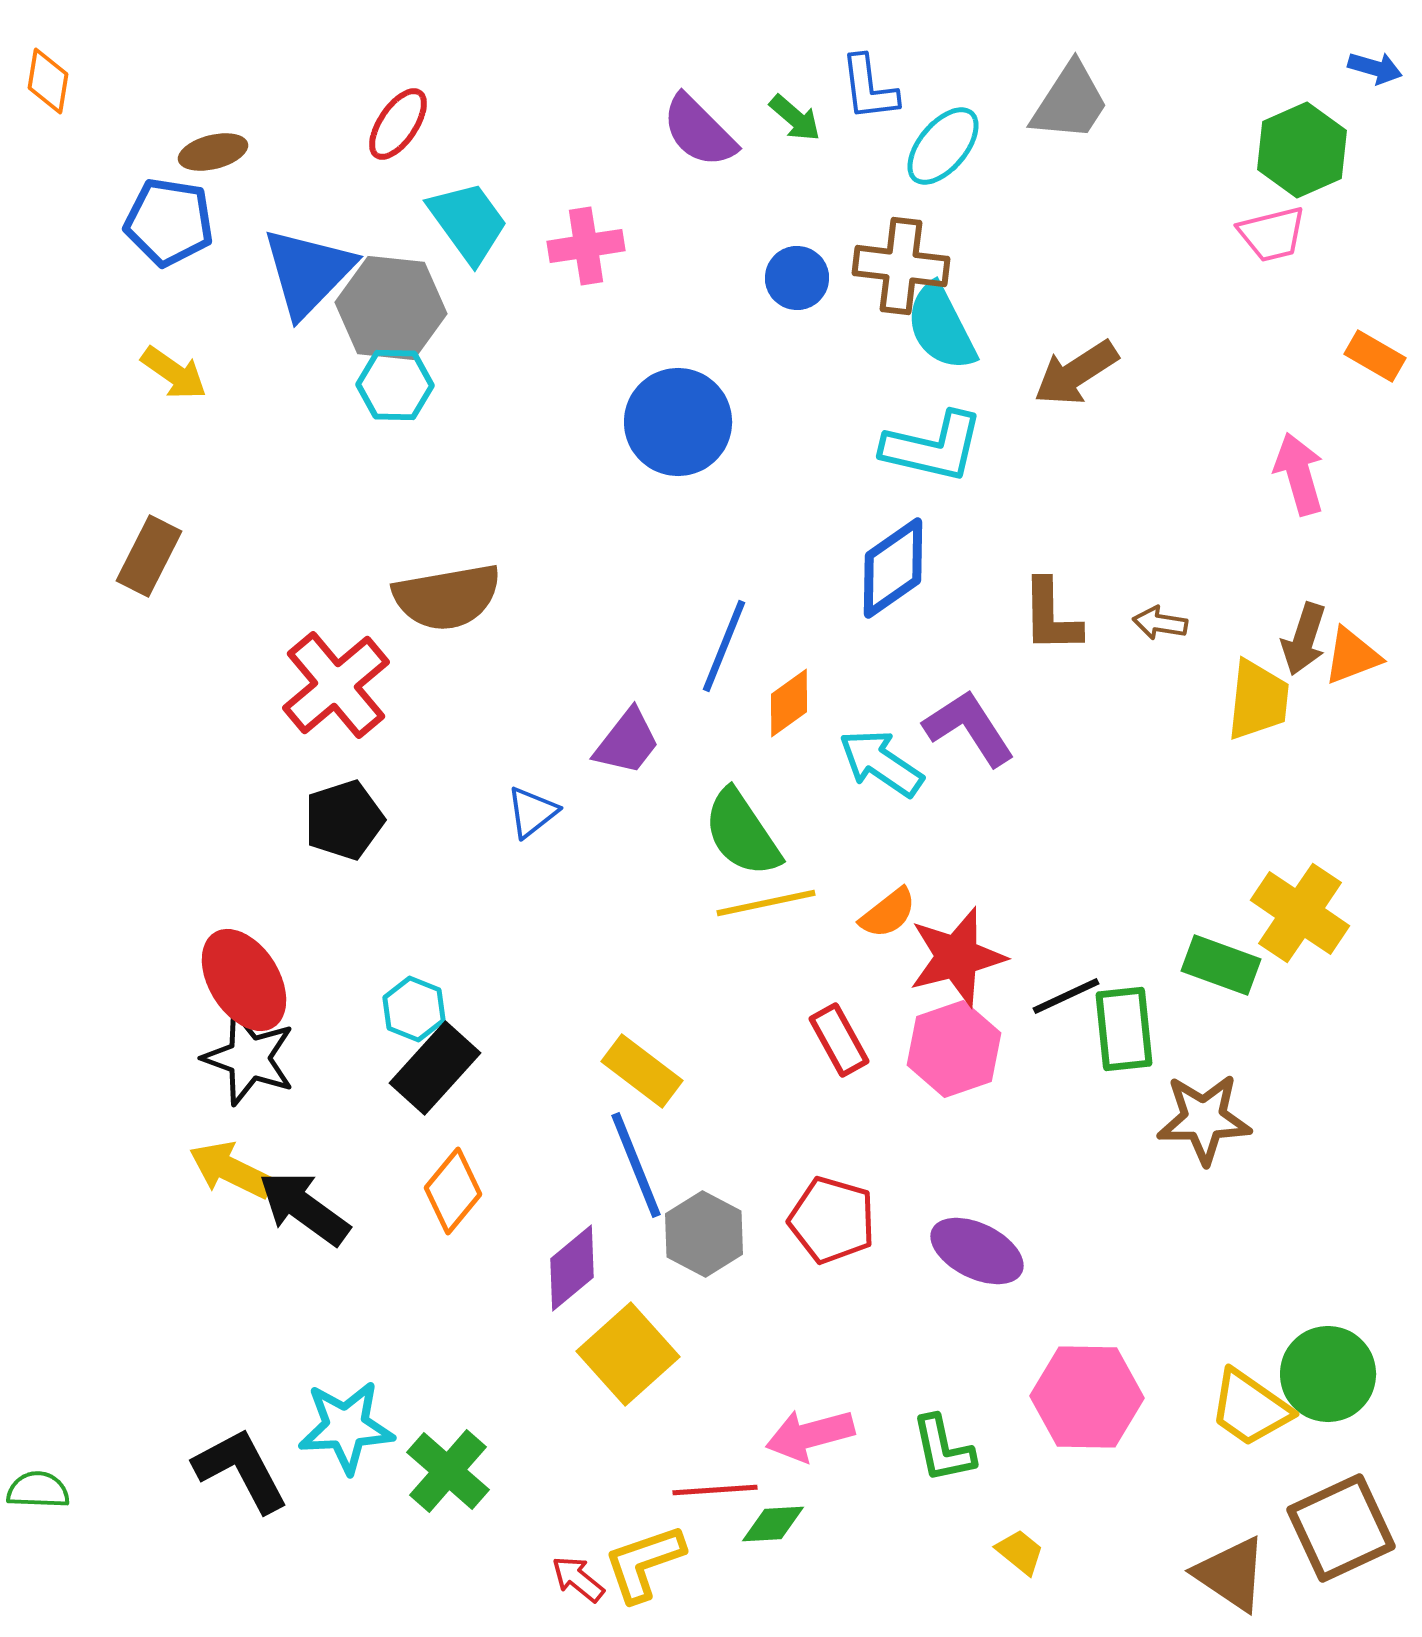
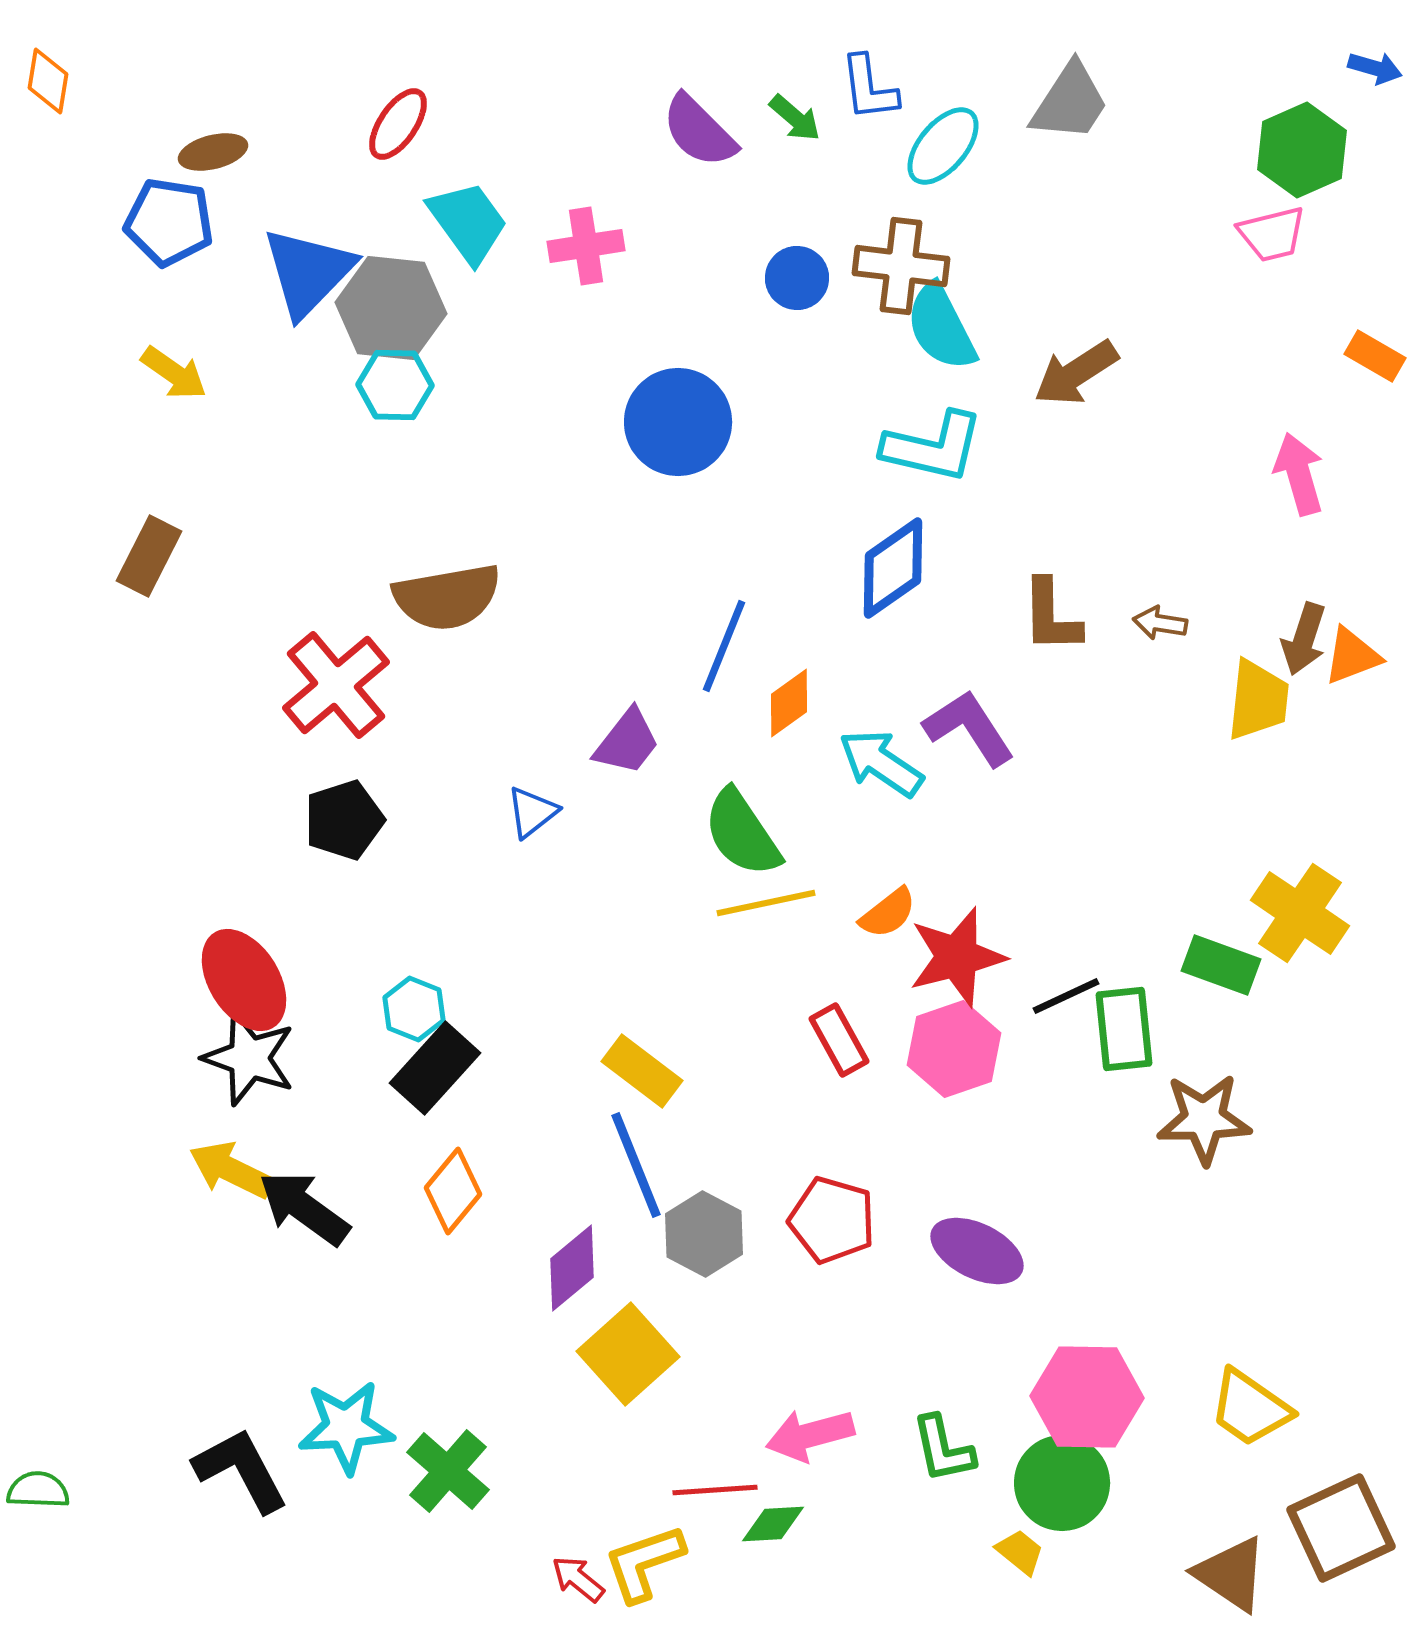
green circle at (1328, 1374): moved 266 px left, 109 px down
